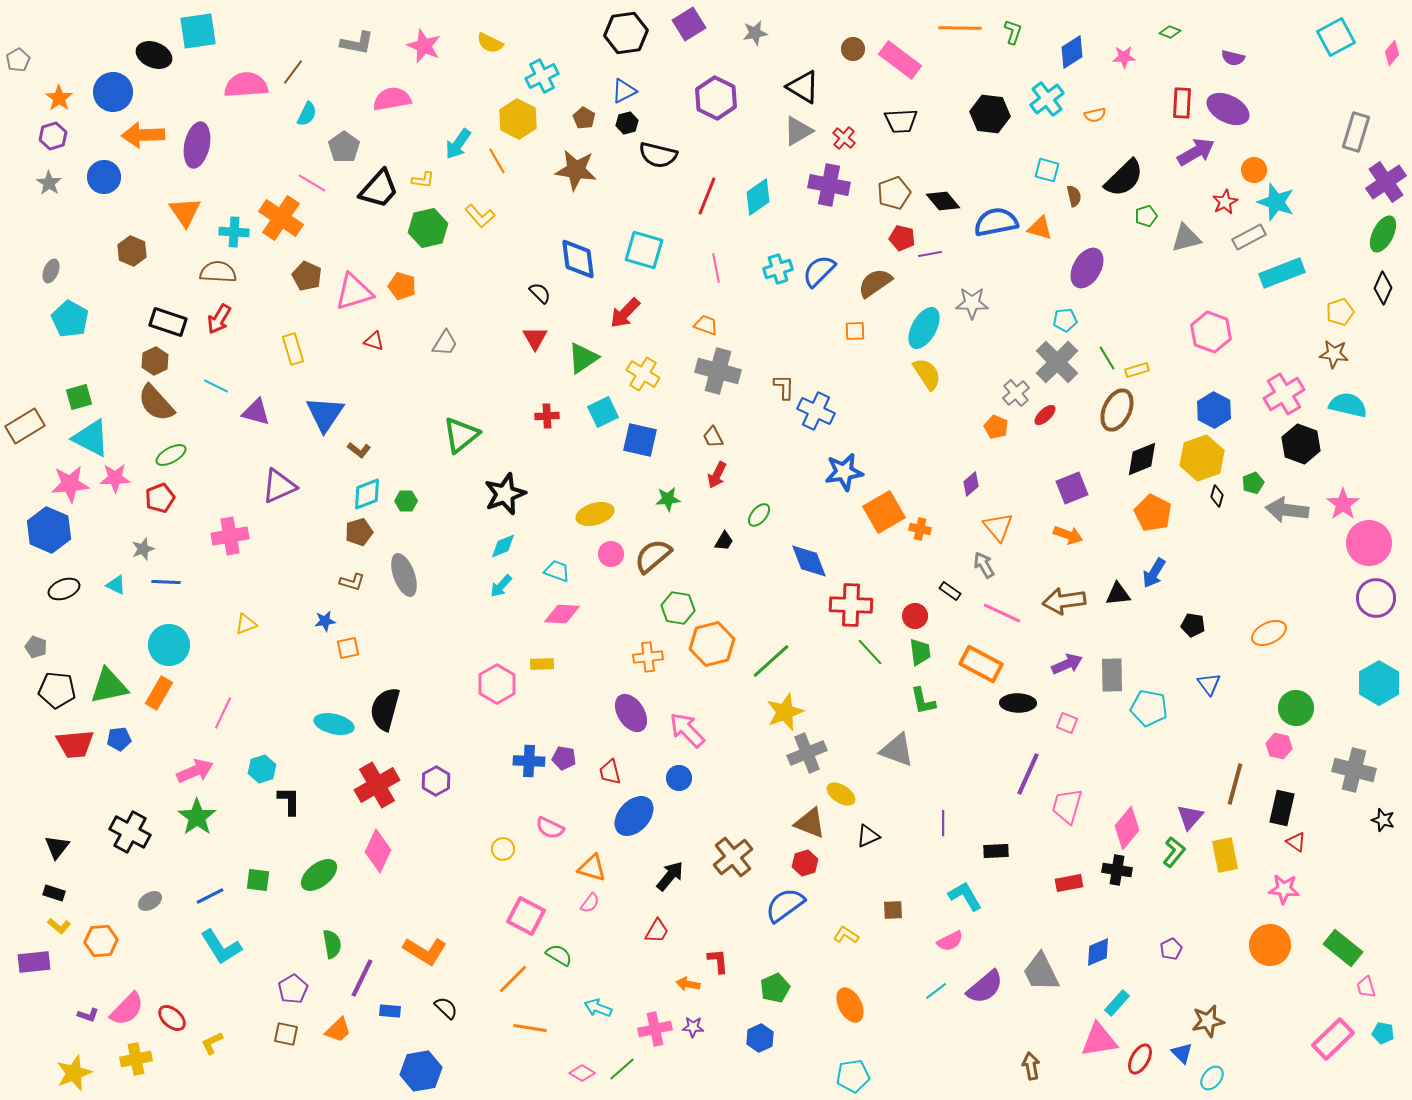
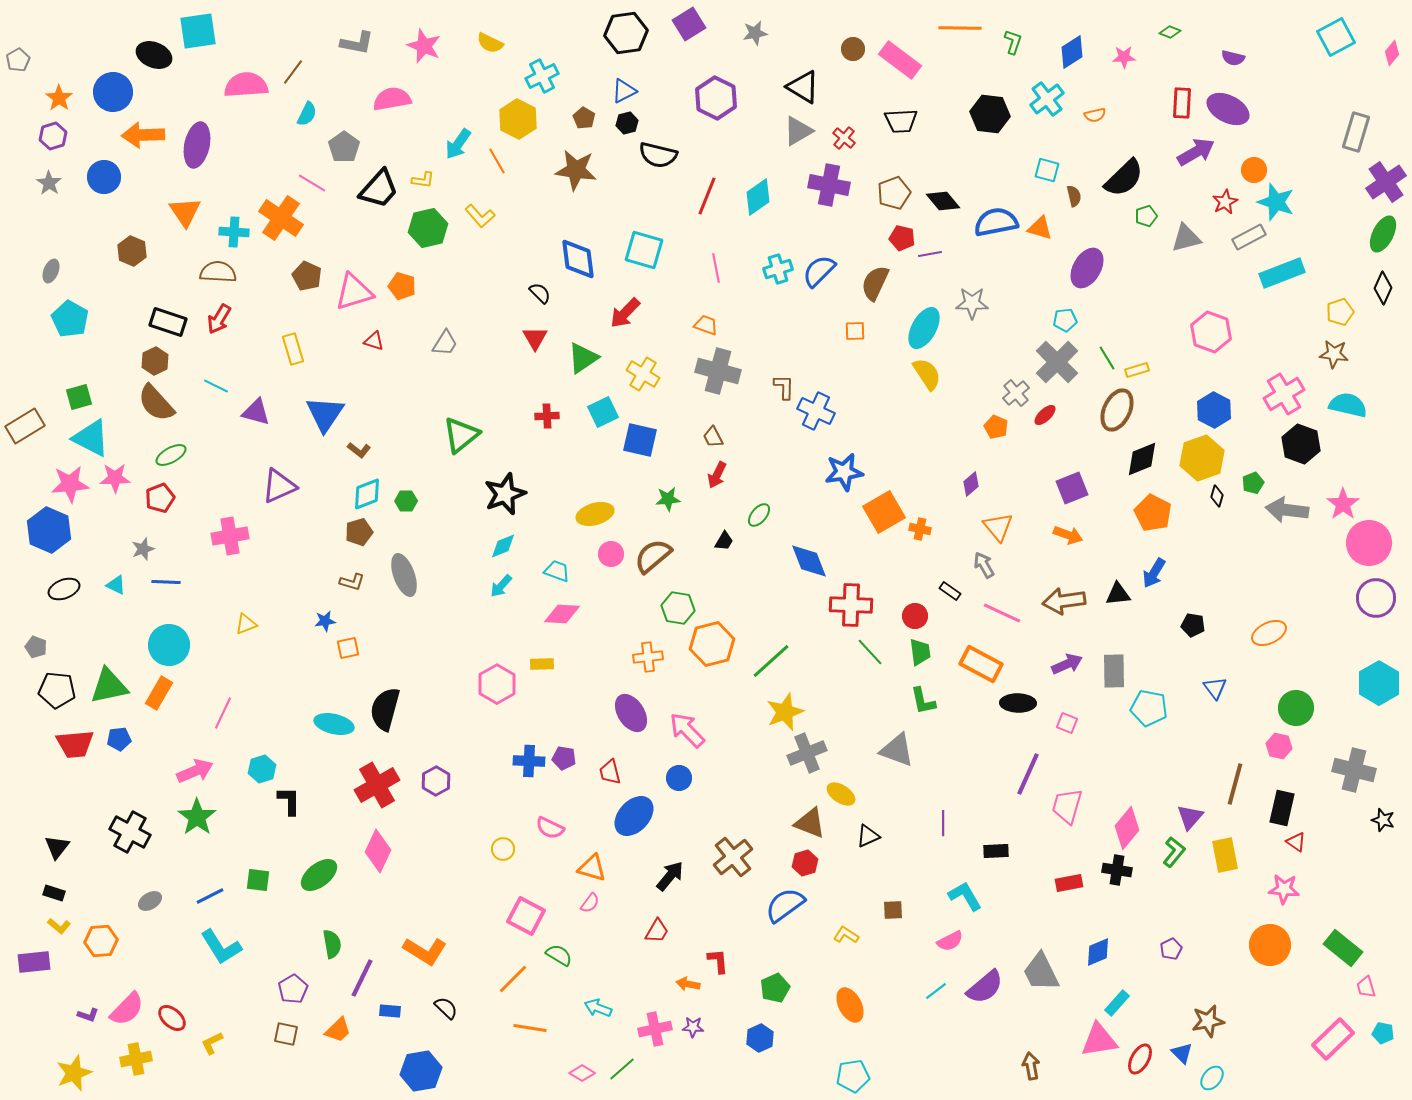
green L-shape at (1013, 32): moved 10 px down
brown semicircle at (875, 283): rotated 30 degrees counterclockwise
gray rectangle at (1112, 675): moved 2 px right, 4 px up
blue triangle at (1209, 684): moved 6 px right, 4 px down
